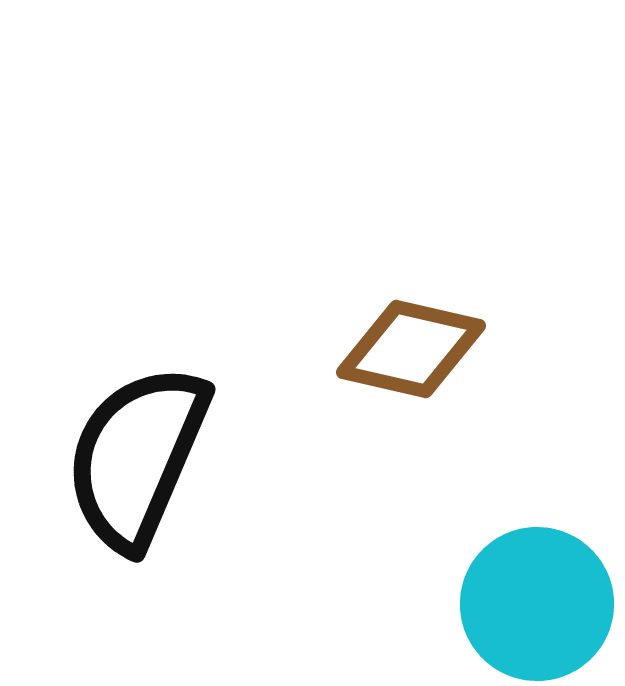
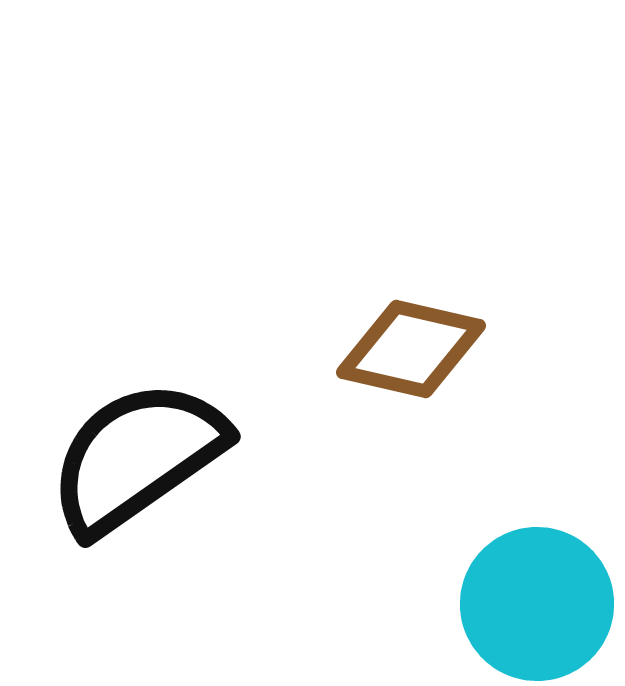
black semicircle: rotated 32 degrees clockwise
